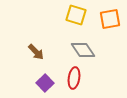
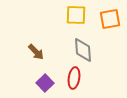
yellow square: rotated 15 degrees counterclockwise
gray diamond: rotated 30 degrees clockwise
